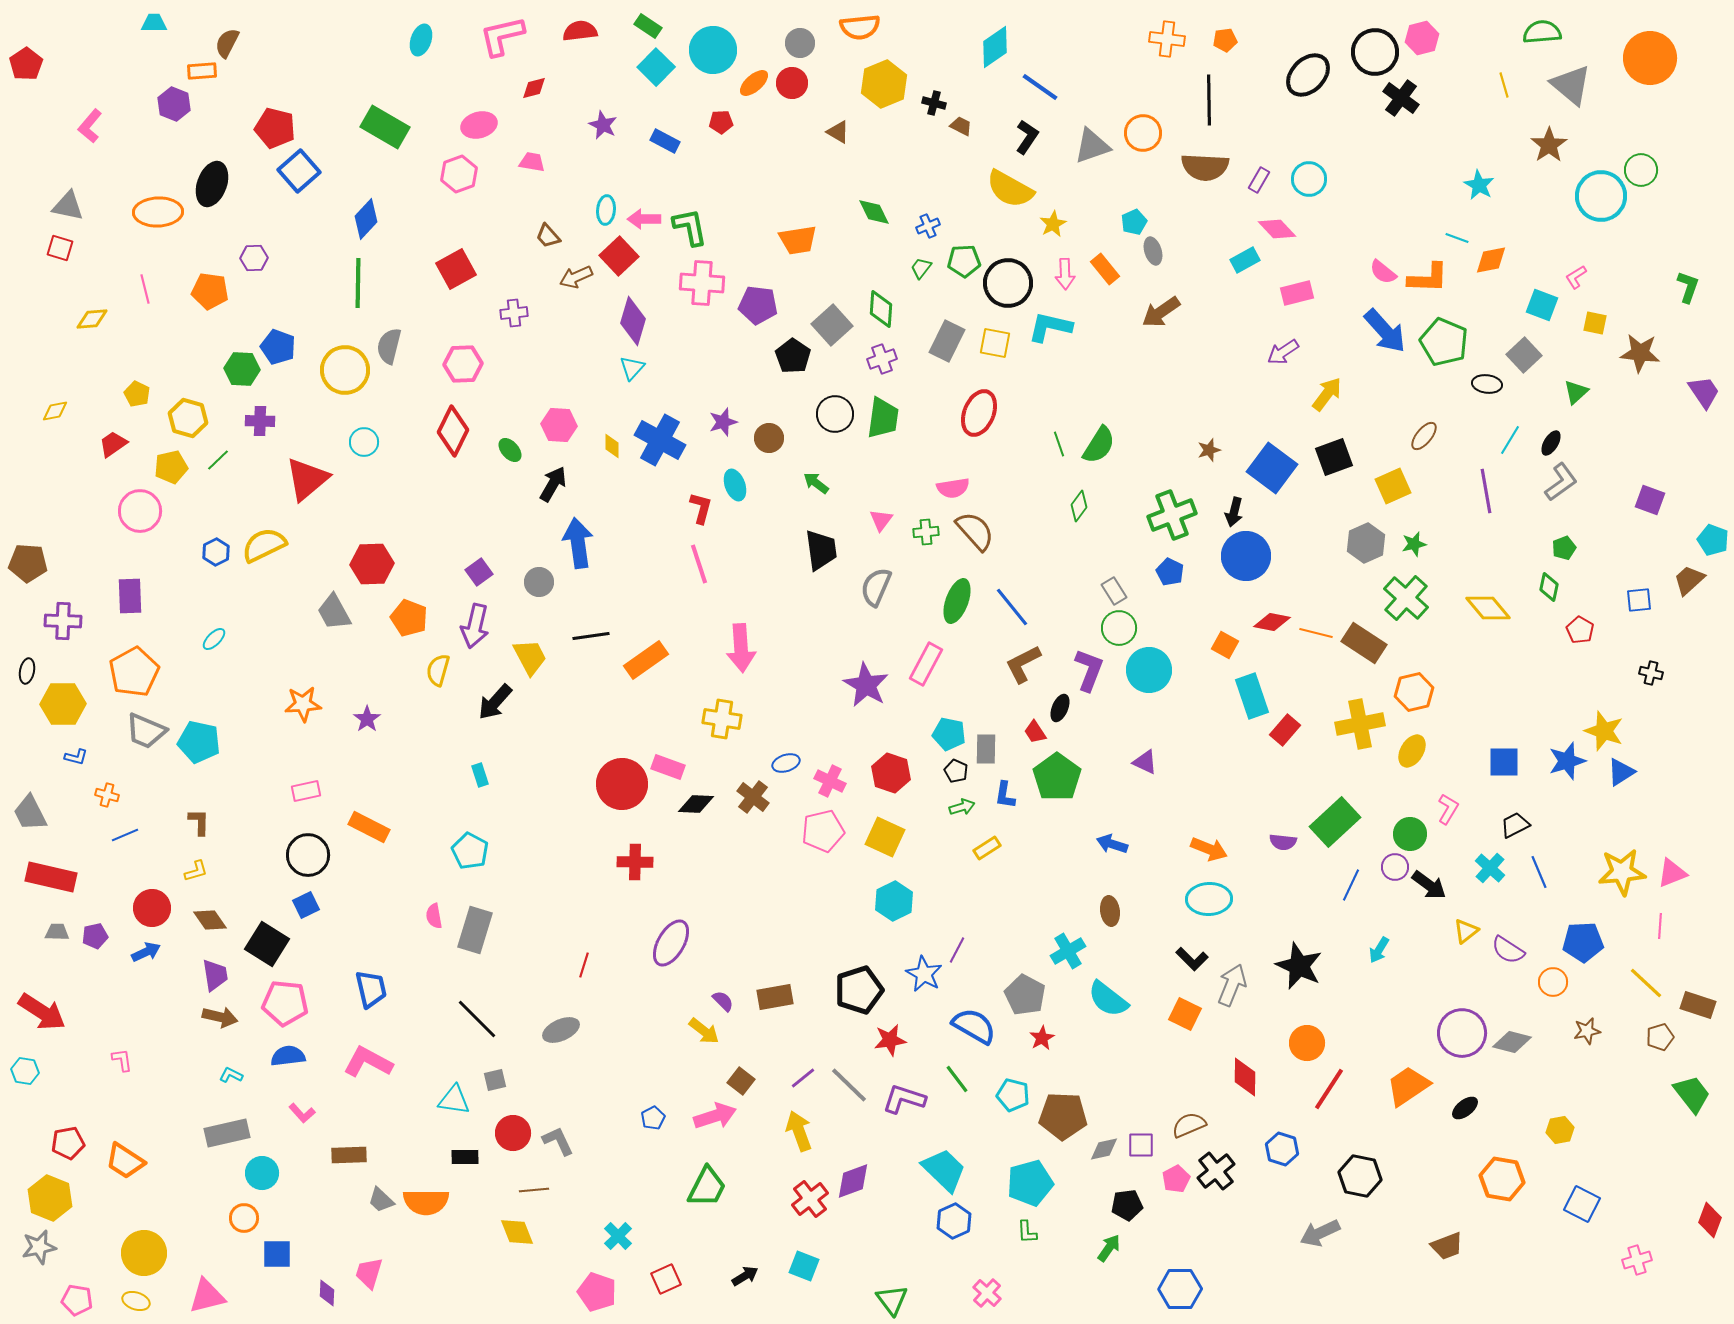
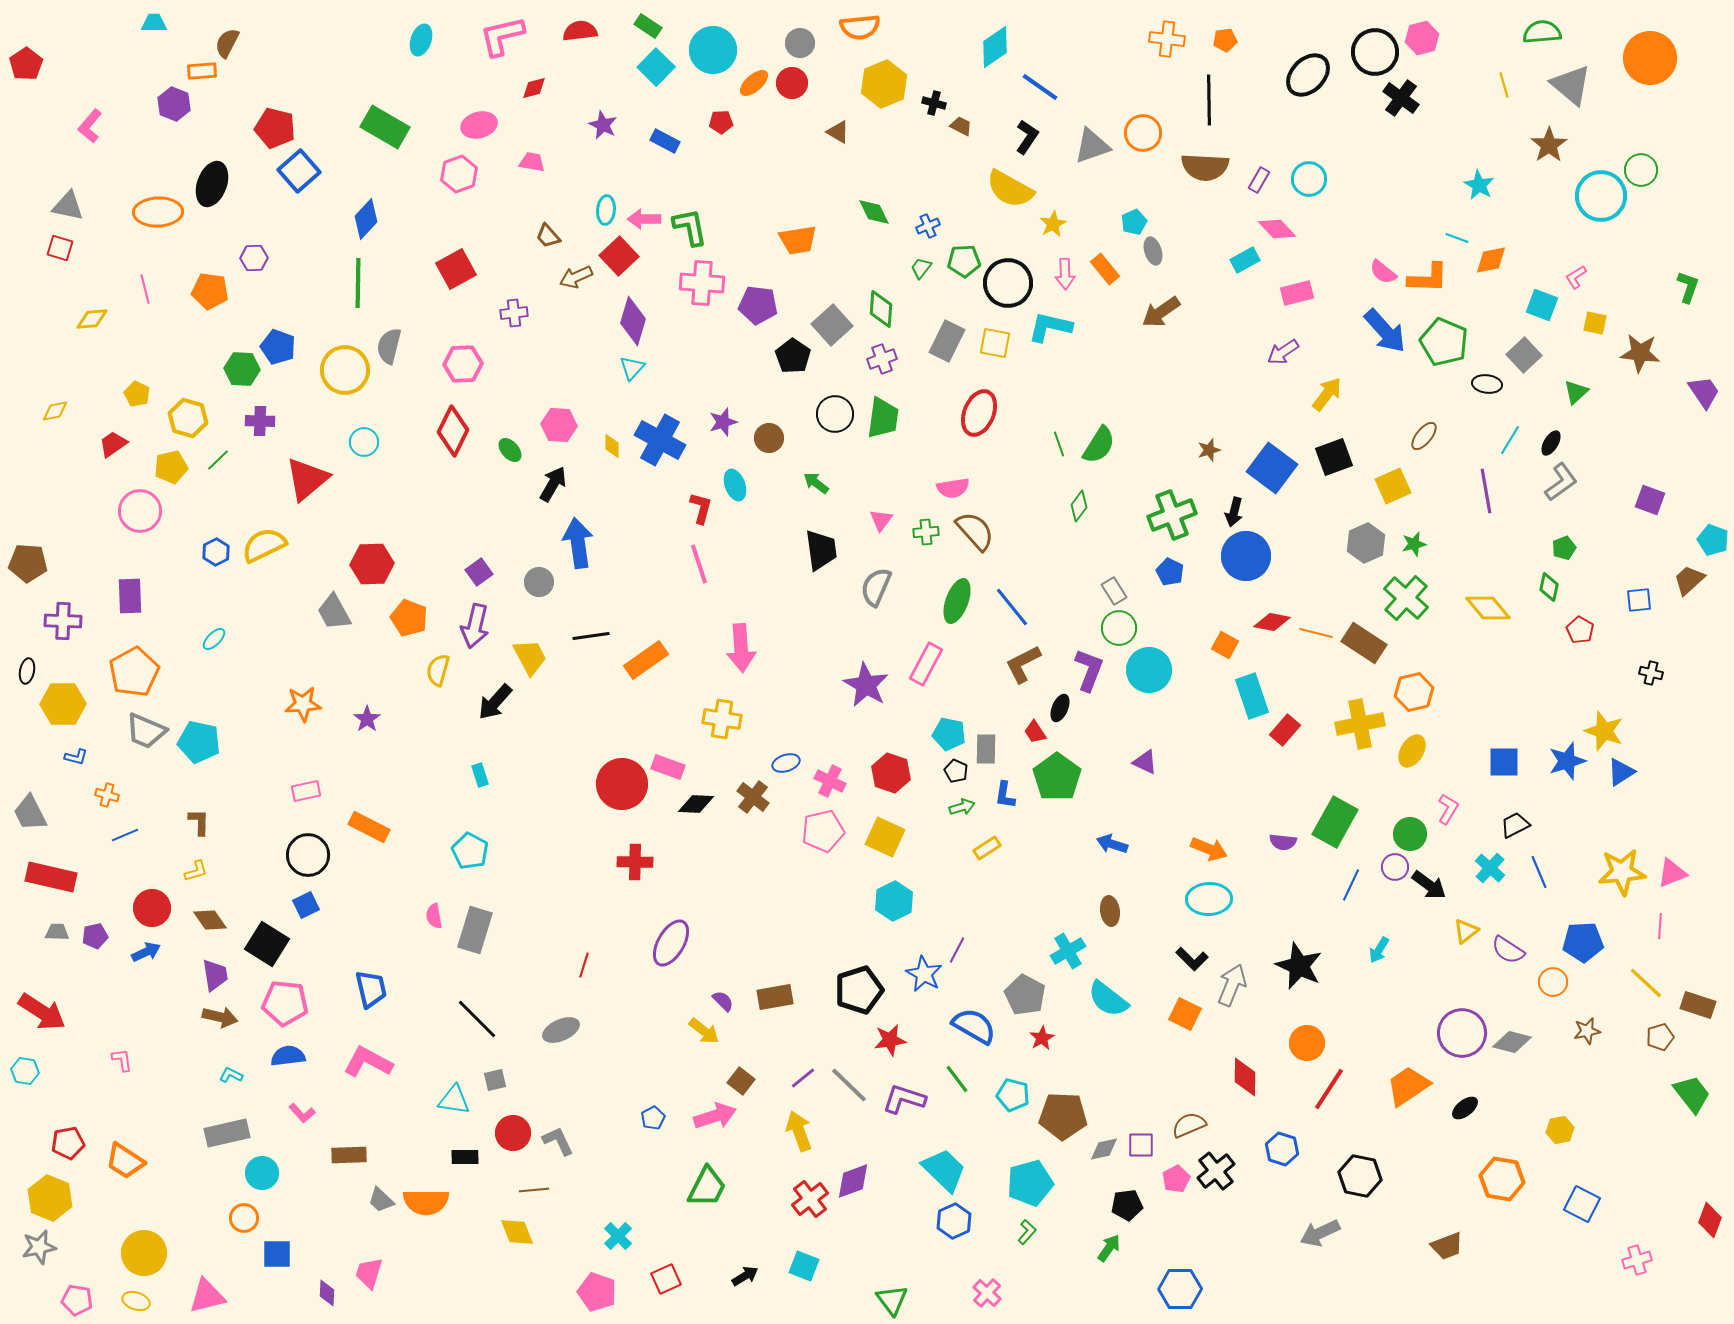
green rectangle at (1335, 822): rotated 18 degrees counterclockwise
green L-shape at (1027, 1232): rotated 135 degrees counterclockwise
